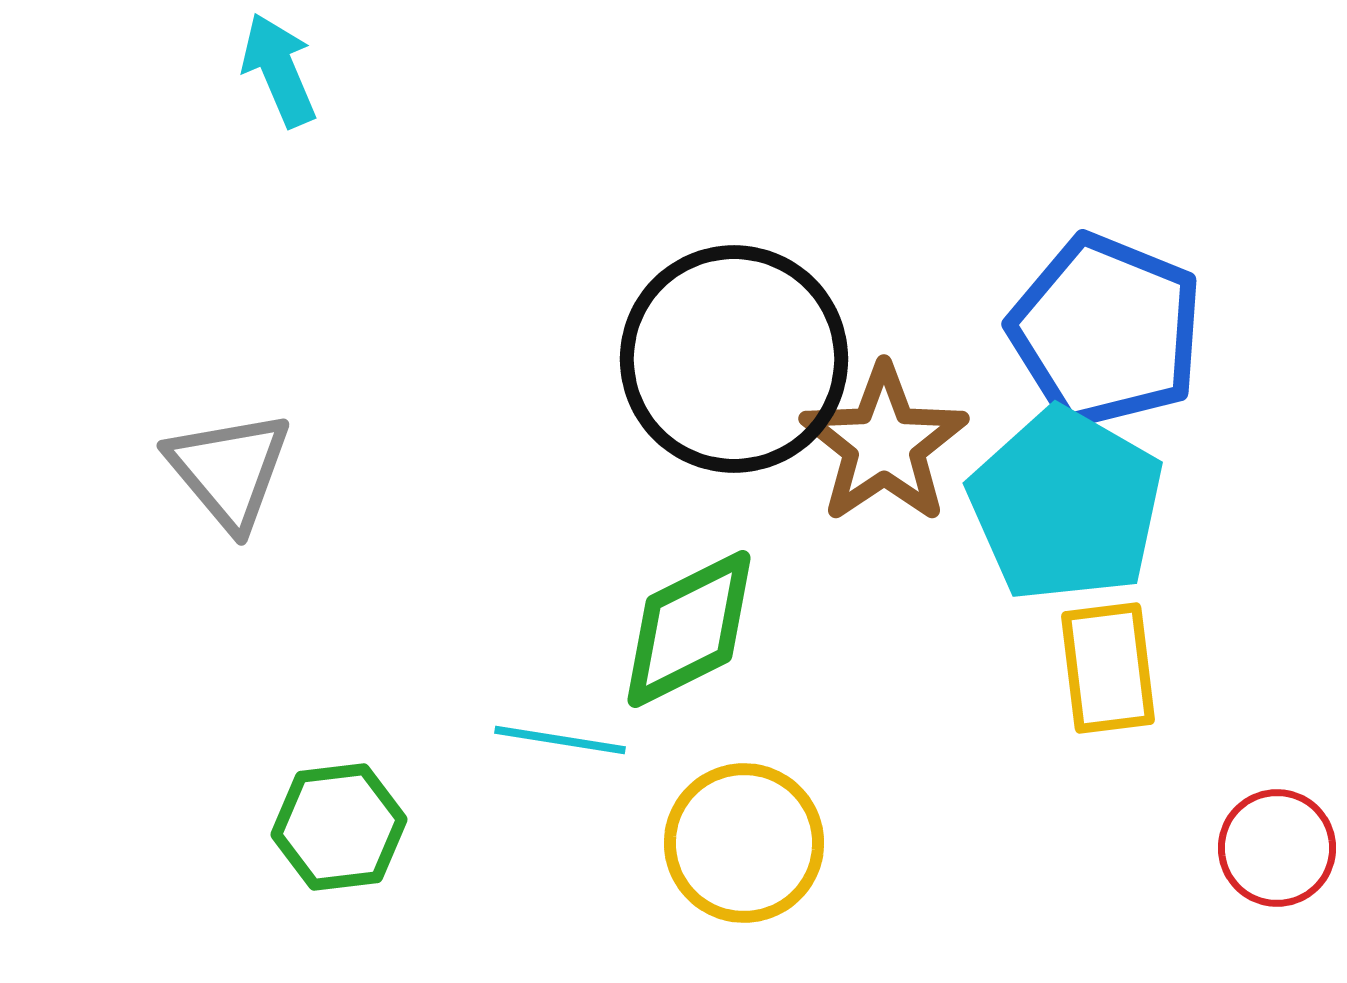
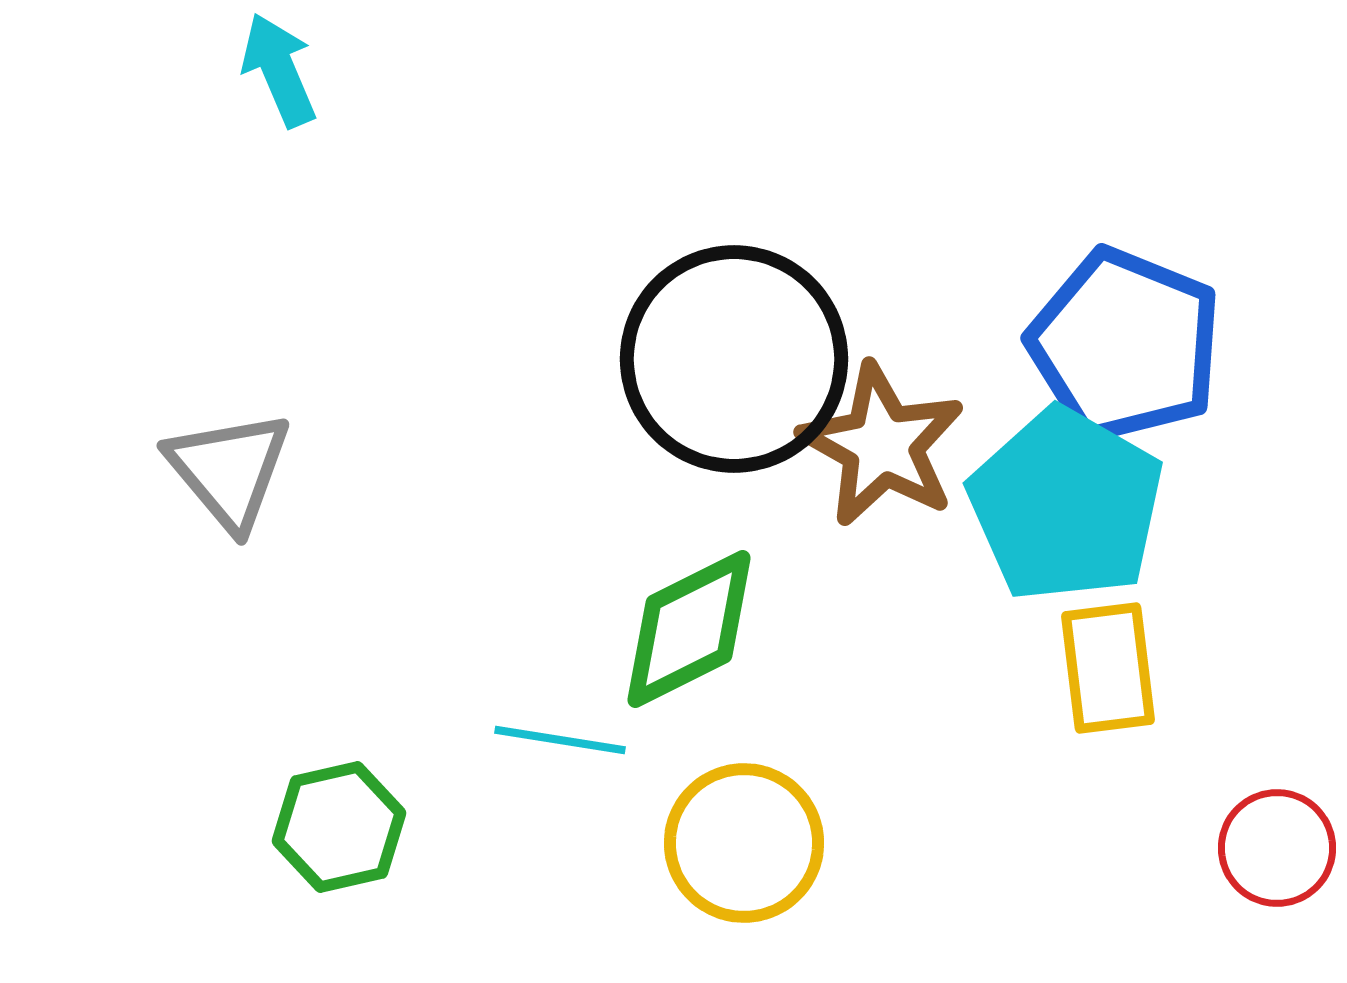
blue pentagon: moved 19 px right, 14 px down
brown star: moved 2 px left, 1 px down; rotated 9 degrees counterclockwise
green hexagon: rotated 6 degrees counterclockwise
